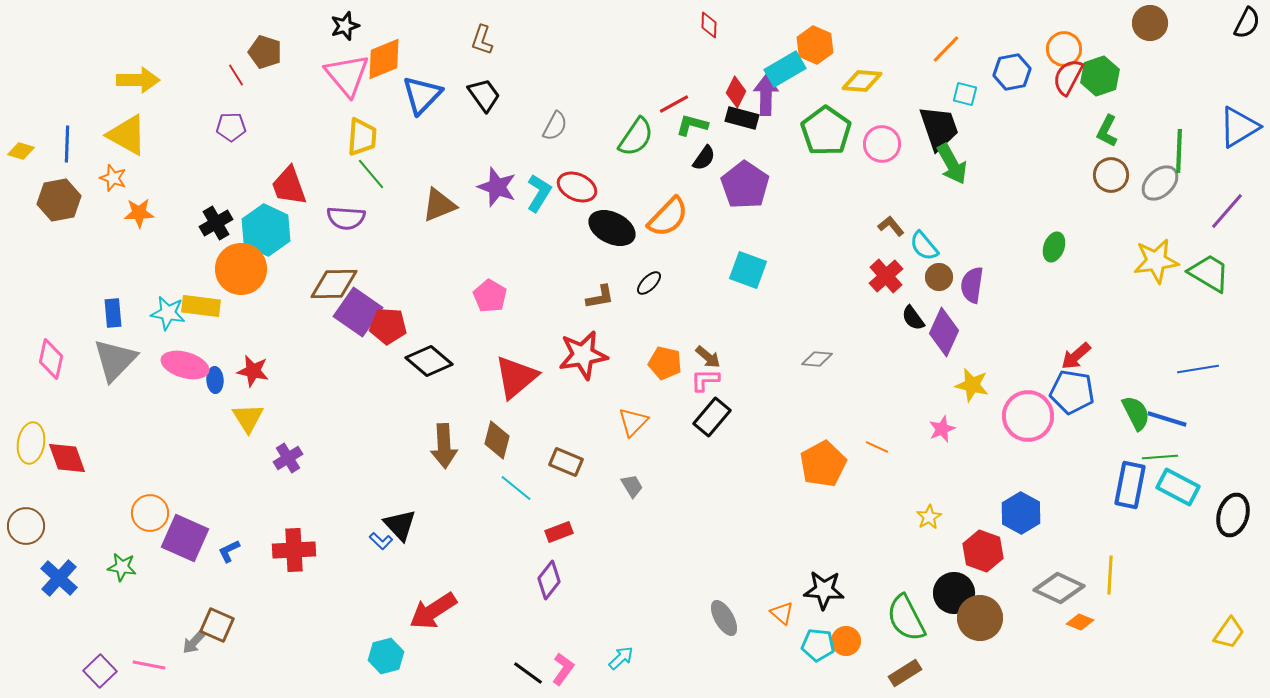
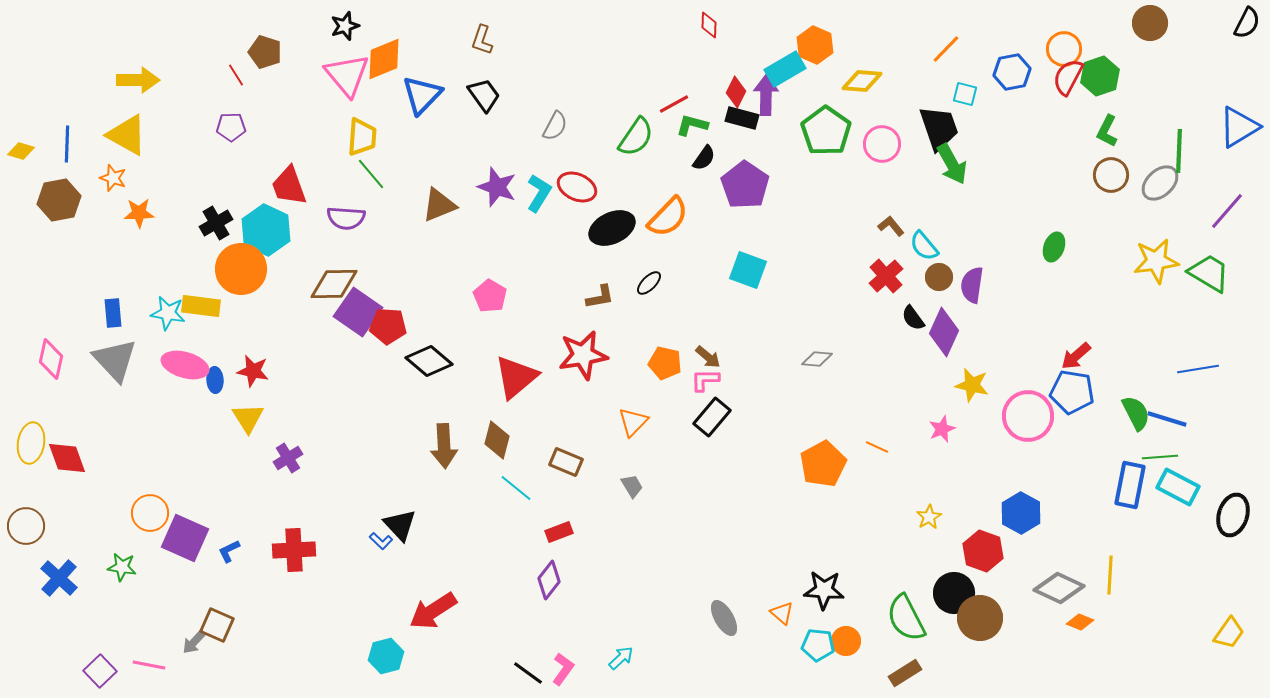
black ellipse at (612, 228): rotated 51 degrees counterclockwise
gray triangle at (115, 360): rotated 27 degrees counterclockwise
